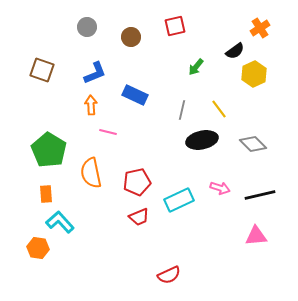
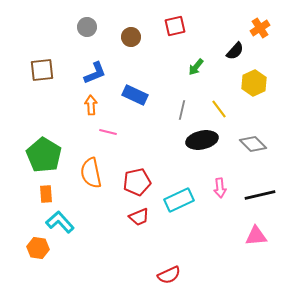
black semicircle: rotated 12 degrees counterclockwise
brown square: rotated 25 degrees counterclockwise
yellow hexagon: moved 9 px down
green pentagon: moved 5 px left, 5 px down
pink arrow: rotated 66 degrees clockwise
